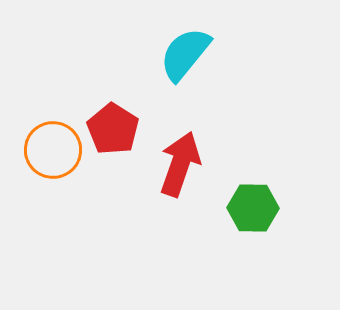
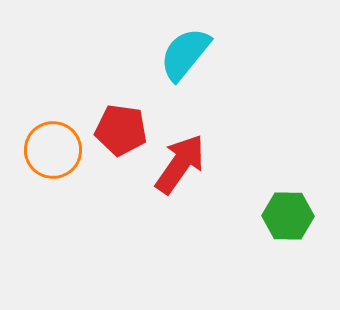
red pentagon: moved 8 px right, 1 px down; rotated 24 degrees counterclockwise
red arrow: rotated 16 degrees clockwise
green hexagon: moved 35 px right, 8 px down
